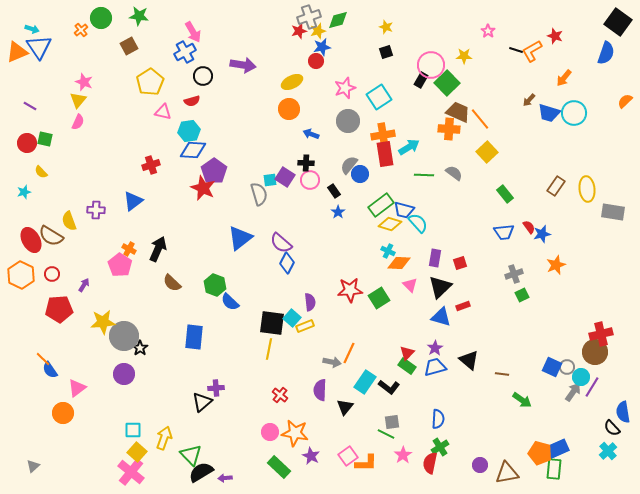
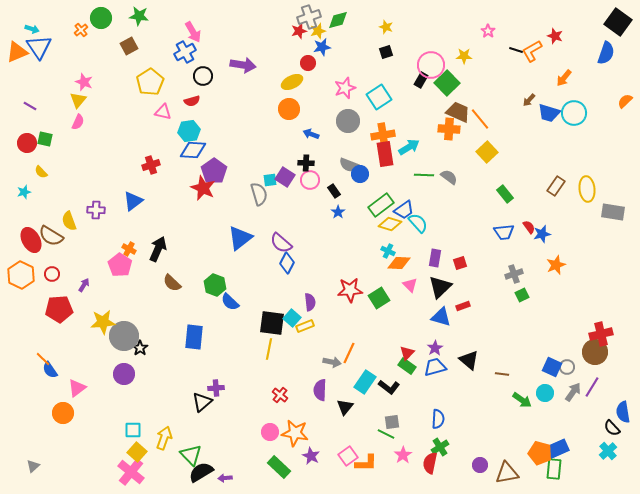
red circle at (316, 61): moved 8 px left, 2 px down
gray semicircle at (349, 165): rotated 108 degrees counterclockwise
gray semicircle at (454, 173): moved 5 px left, 4 px down
blue trapezoid at (404, 210): rotated 50 degrees counterclockwise
cyan circle at (581, 377): moved 36 px left, 16 px down
